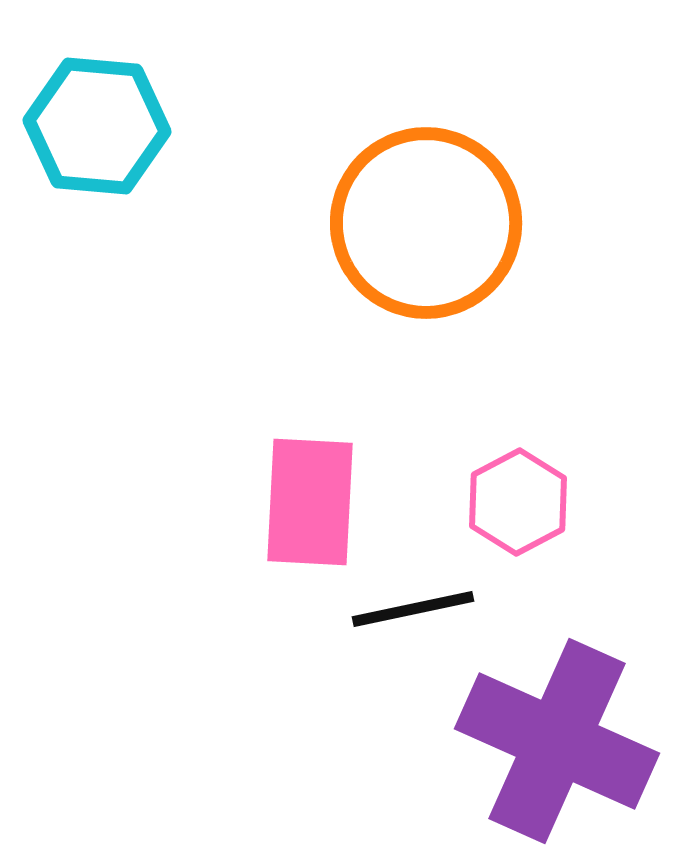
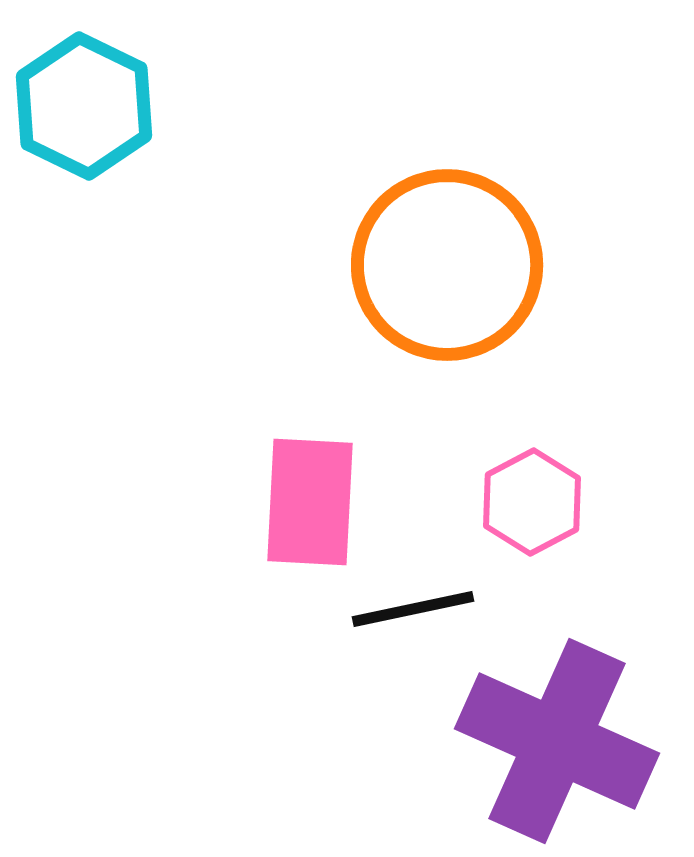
cyan hexagon: moved 13 px left, 20 px up; rotated 21 degrees clockwise
orange circle: moved 21 px right, 42 px down
pink hexagon: moved 14 px right
